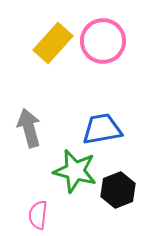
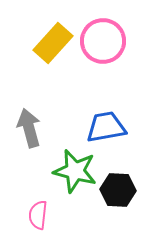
blue trapezoid: moved 4 px right, 2 px up
black hexagon: rotated 24 degrees clockwise
